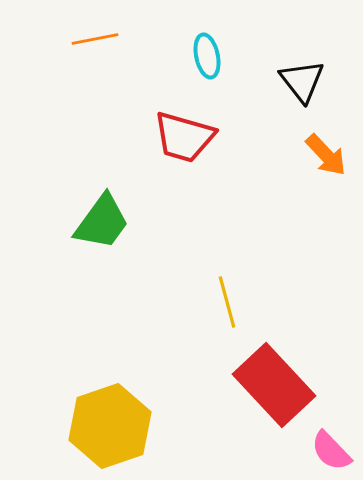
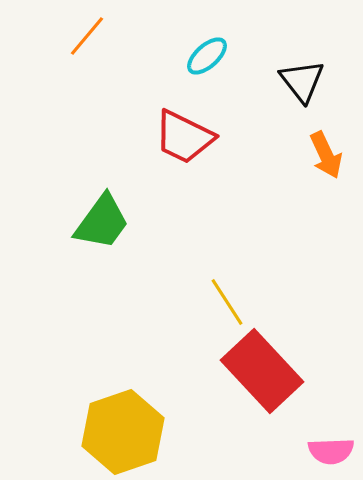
orange line: moved 8 px left, 3 px up; rotated 39 degrees counterclockwise
cyan ellipse: rotated 60 degrees clockwise
red trapezoid: rotated 10 degrees clockwise
orange arrow: rotated 18 degrees clockwise
yellow line: rotated 18 degrees counterclockwise
red rectangle: moved 12 px left, 14 px up
yellow hexagon: moved 13 px right, 6 px down
pink semicircle: rotated 48 degrees counterclockwise
